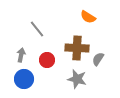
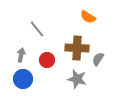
blue circle: moved 1 px left
